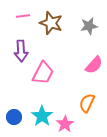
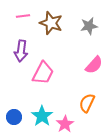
purple arrow: rotated 10 degrees clockwise
